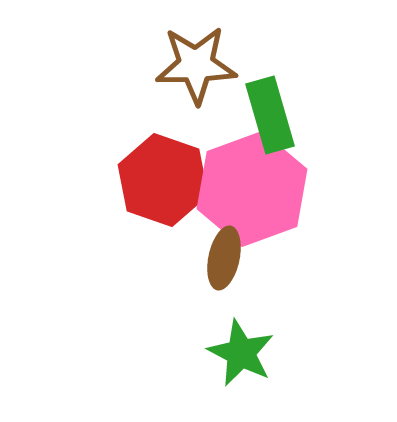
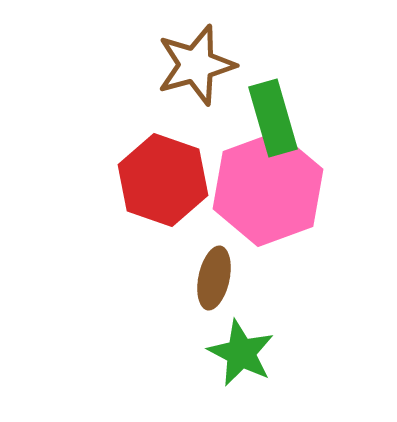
brown star: rotated 14 degrees counterclockwise
green rectangle: moved 3 px right, 3 px down
pink hexagon: moved 16 px right
brown ellipse: moved 10 px left, 20 px down
